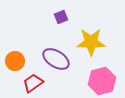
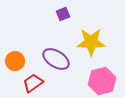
purple square: moved 2 px right, 3 px up
